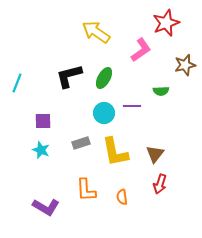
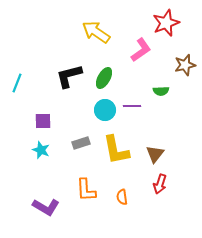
cyan circle: moved 1 px right, 3 px up
yellow L-shape: moved 1 px right, 2 px up
